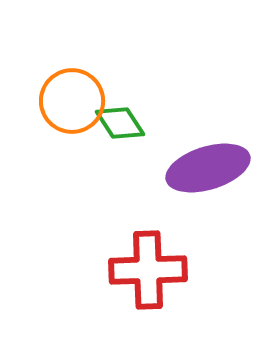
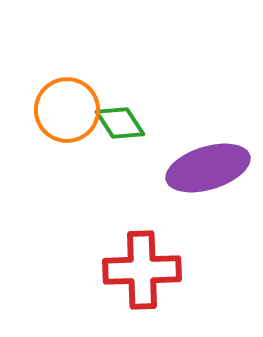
orange circle: moved 5 px left, 9 px down
red cross: moved 6 px left
